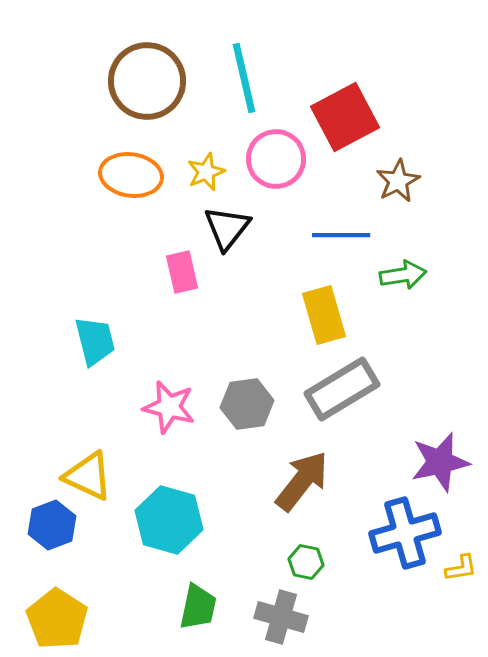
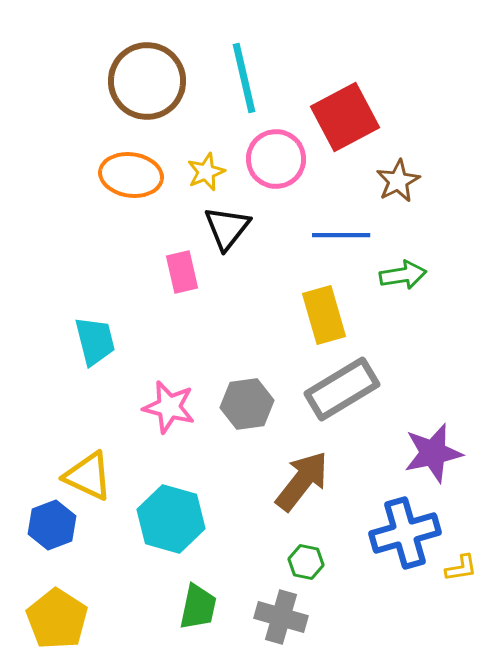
purple star: moved 7 px left, 9 px up
cyan hexagon: moved 2 px right, 1 px up
